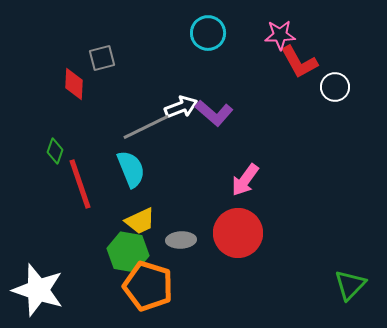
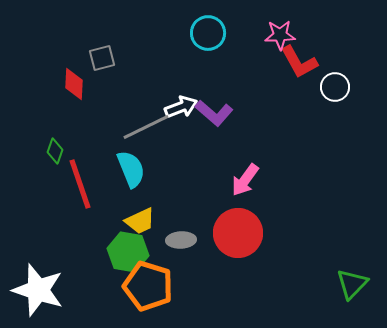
green triangle: moved 2 px right, 1 px up
